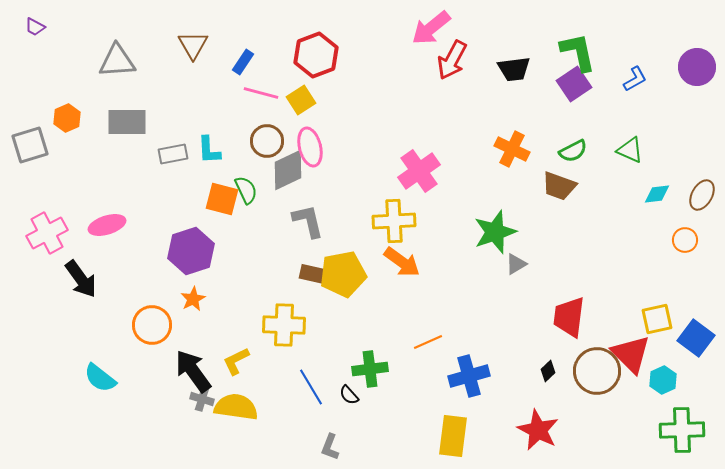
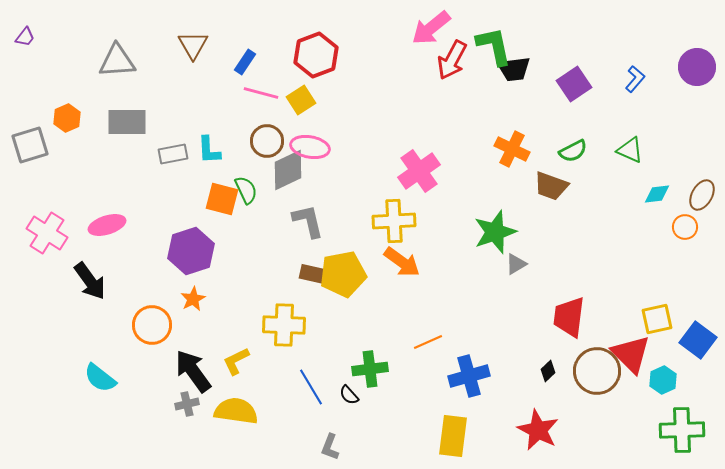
purple trapezoid at (35, 27): moved 10 px left, 10 px down; rotated 80 degrees counterclockwise
green L-shape at (578, 52): moved 84 px left, 6 px up
blue rectangle at (243, 62): moved 2 px right
blue L-shape at (635, 79): rotated 20 degrees counterclockwise
pink ellipse at (310, 147): rotated 66 degrees counterclockwise
brown trapezoid at (559, 186): moved 8 px left
pink cross at (47, 233): rotated 30 degrees counterclockwise
orange circle at (685, 240): moved 13 px up
black arrow at (81, 279): moved 9 px right, 2 px down
blue square at (696, 338): moved 2 px right, 2 px down
gray cross at (202, 399): moved 15 px left, 5 px down; rotated 30 degrees counterclockwise
yellow semicircle at (236, 407): moved 4 px down
